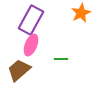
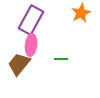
pink ellipse: rotated 15 degrees counterclockwise
brown trapezoid: moved 6 px up; rotated 10 degrees counterclockwise
